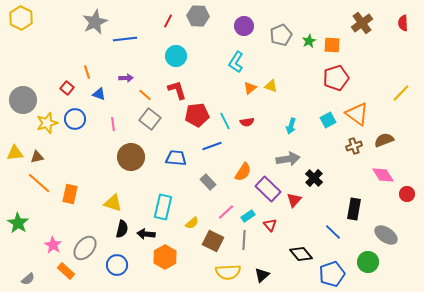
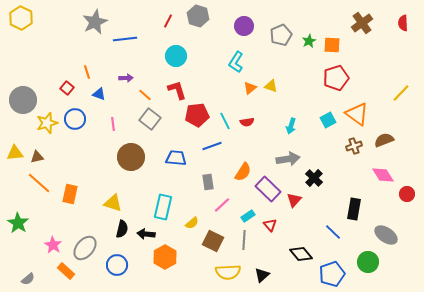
gray hexagon at (198, 16): rotated 15 degrees clockwise
gray rectangle at (208, 182): rotated 35 degrees clockwise
pink line at (226, 212): moved 4 px left, 7 px up
